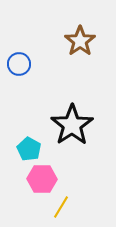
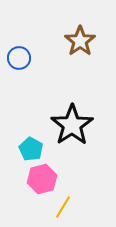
blue circle: moved 6 px up
cyan pentagon: moved 2 px right
pink hexagon: rotated 16 degrees counterclockwise
yellow line: moved 2 px right
